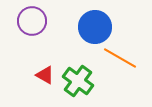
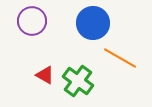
blue circle: moved 2 px left, 4 px up
